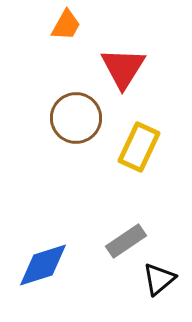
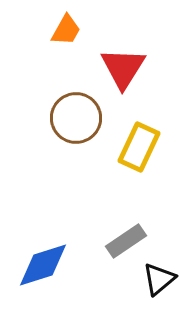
orange trapezoid: moved 5 px down
